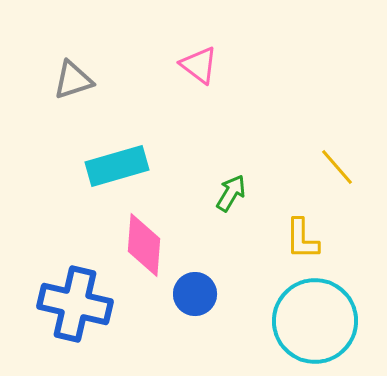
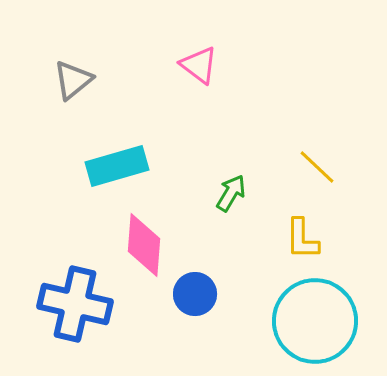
gray triangle: rotated 21 degrees counterclockwise
yellow line: moved 20 px left; rotated 6 degrees counterclockwise
